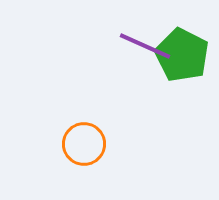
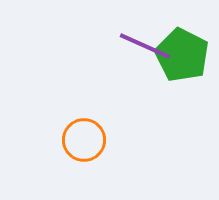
orange circle: moved 4 px up
